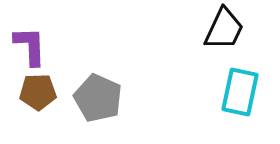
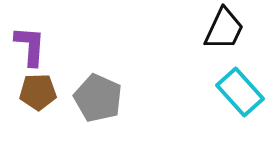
purple L-shape: rotated 6 degrees clockwise
cyan rectangle: rotated 54 degrees counterclockwise
